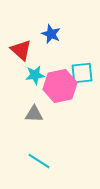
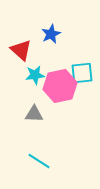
blue star: rotated 24 degrees clockwise
